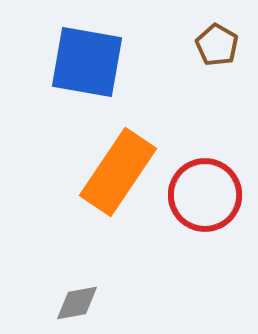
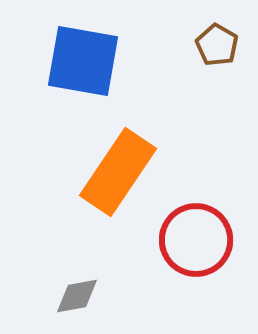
blue square: moved 4 px left, 1 px up
red circle: moved 9 px left, 45 px down
gray diamond: moved 7 px up
